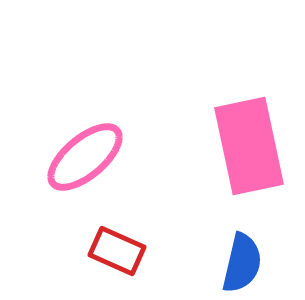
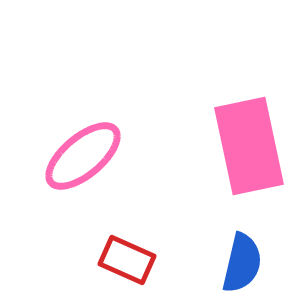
pink ellipse: moved 2 px left, 1 px up
red rectangle: moved 10 px right, 9 px down
